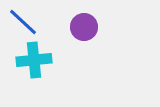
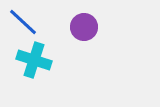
cyan cross: rotated 24 degrees clockwise
